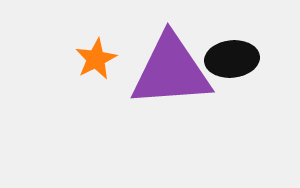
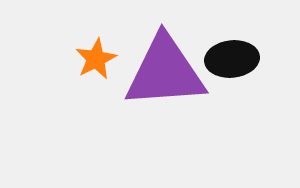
purple triangle: moved 6 px left, 1 px down
